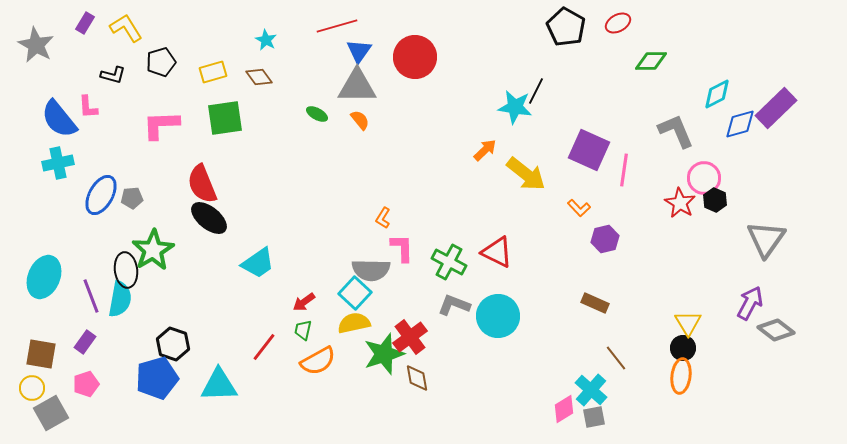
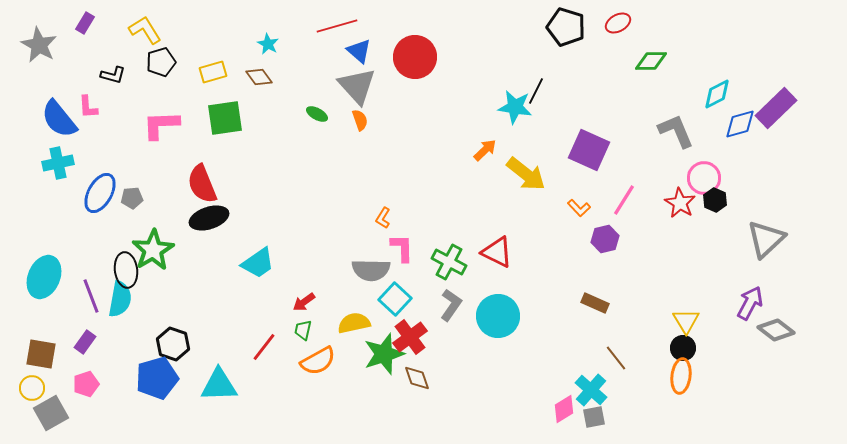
black pentagon at (566, 27): rotated 12 degrees counterclockwise
yellow L-shape at (126, 28): moved 19 px right, 2 px down
cyan star at (266, 40): moved 2 px right, 4 px down
gray star at (36, 45): moved 3 px right
blue triangle at (359, 51): rotated 24 degrees counterclockwise
gray triangle at (357, 86): rotated 48 degrees clockwise
orange semicircle at (360, 120): rotated 20 degrees clockwise
pink line at (624, 170): moved 30 px down; rotated 24 degrees clockwise
blue ellipse at (101, 195): moved 1 px left, 2 px up
black ellipse at (209, 218): rotated 57 degrees counterclockwise
gray triangle at (766, 239): rotated 12 degrees clockwise
cyan square at (355, 293): moved 40 px right, 6 px down
gray L-shape at (454, 305): moved 3 px left; rotated 104 degrees clockwise
yellow triangle at (688, 323): moved 2 px left, 2 px up
brown diamond at (417, 378): rotated 8 degrees counterclockwise
